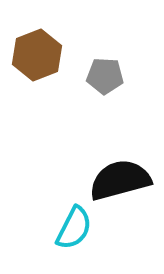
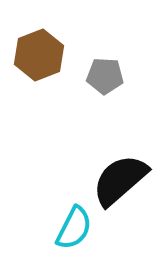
brown hexagon: moved 2 px right
black semicircle: rotated 26 degrees counterclockwise
